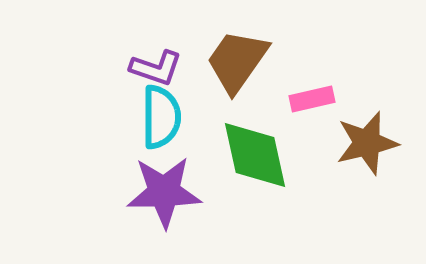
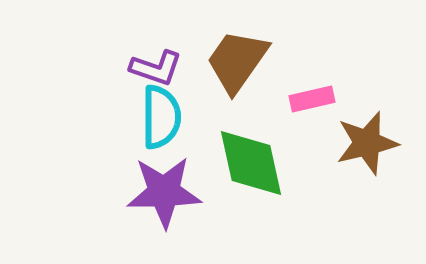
green diamond: moved 4 px left, 8 px down
